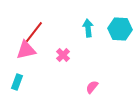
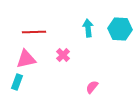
red line: rotated 50 degrees clockwise
pink triangle: moved 9 px down
